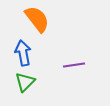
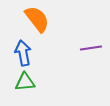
purple line: moved 17 px right, 17 px up
green triangle: rotated 40 degrees clockwise
